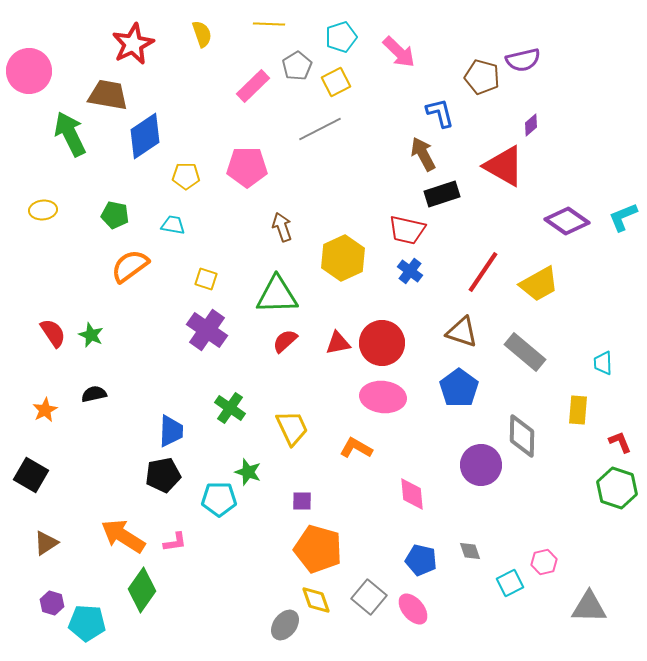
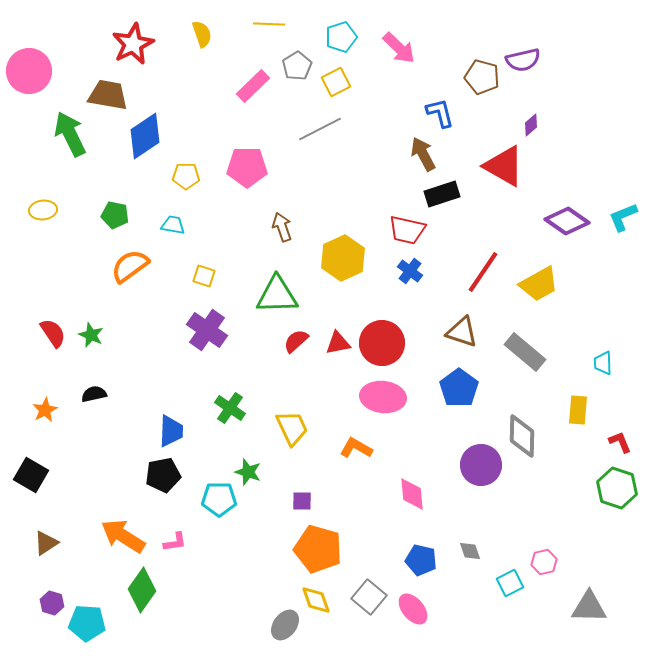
pink arrow at (399, 52): moved 4 px up
yellow square at (206, 279): moved 2 px left, 3 px up
red semicircle at (285, 341): moved 11 px right
